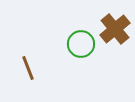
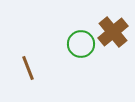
brown cross: moved 2 px left, 3 px down
